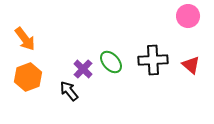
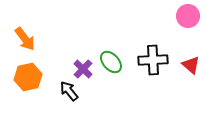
orange hexagon: rotated 8 degrees clockwise
